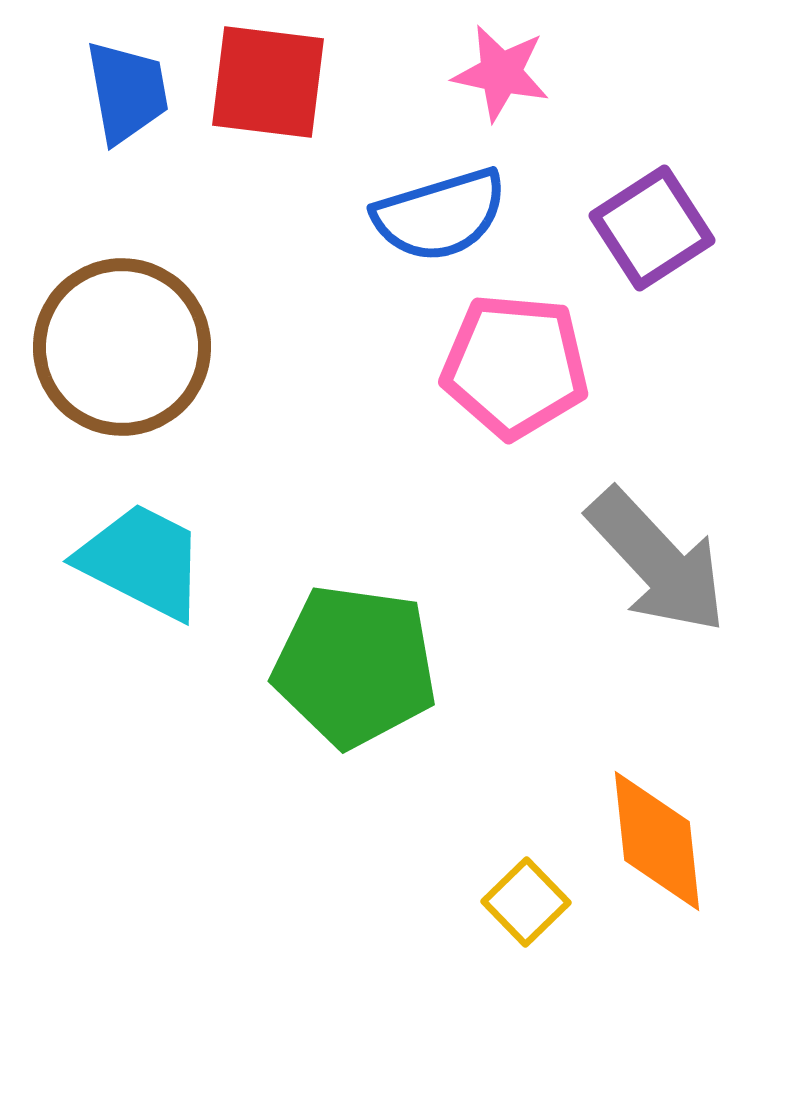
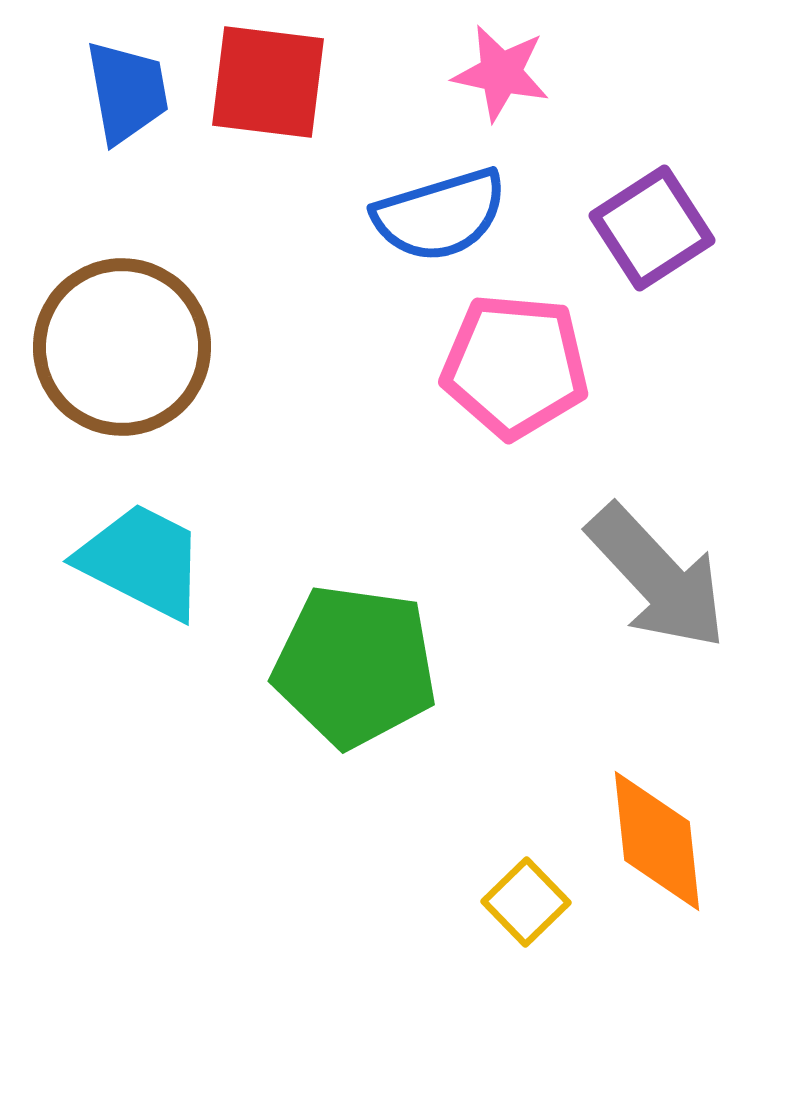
gray arrow: moved 16 px down
